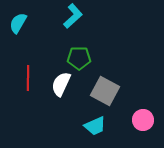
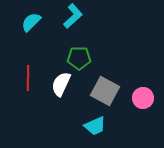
cyan semicircle: moved 13 px right, 1 px up; rotated 15 degrees clockwise
pink circle: moved 22 px up
